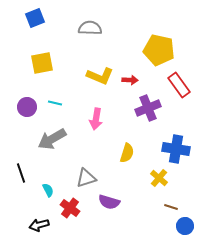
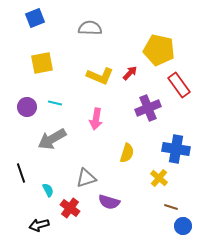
red arrow: moved 7 px up; rotated 49 degrees counterclockwise
blue circle: moved 2 px left
